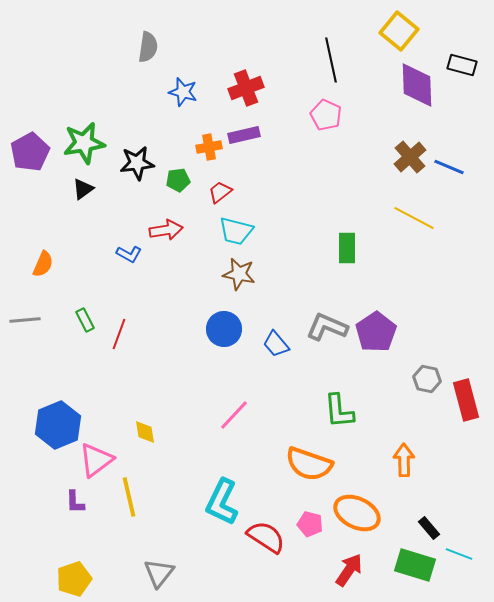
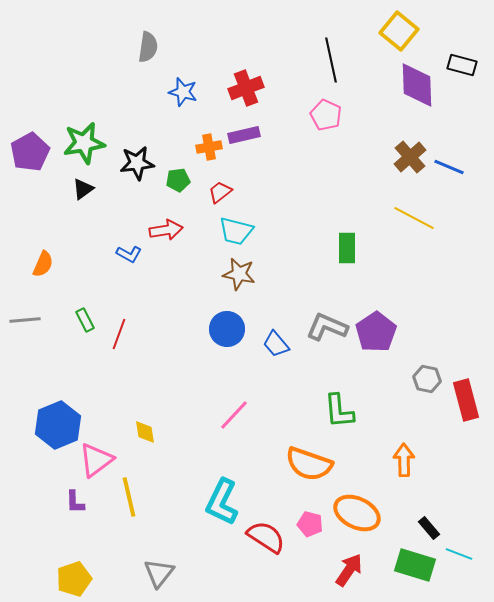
blue circle at (224, 329): moved 3 px right
